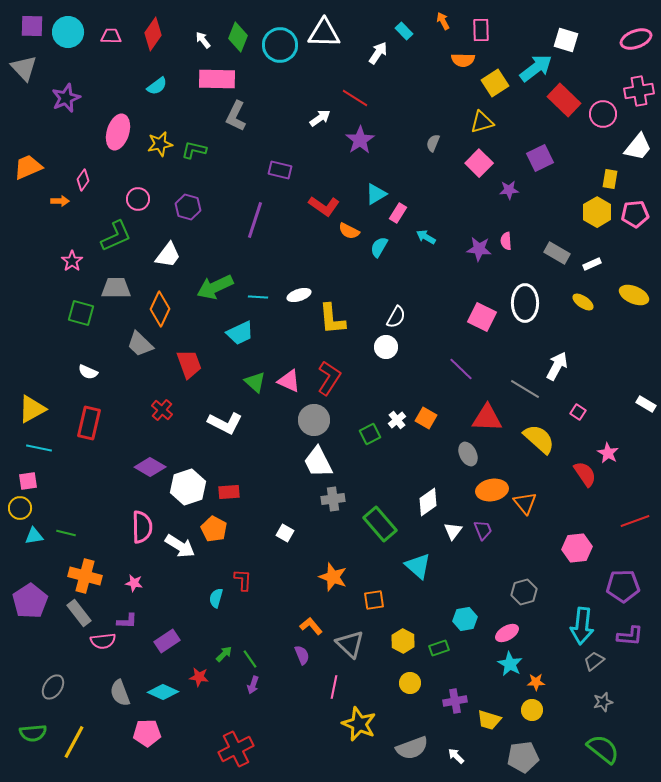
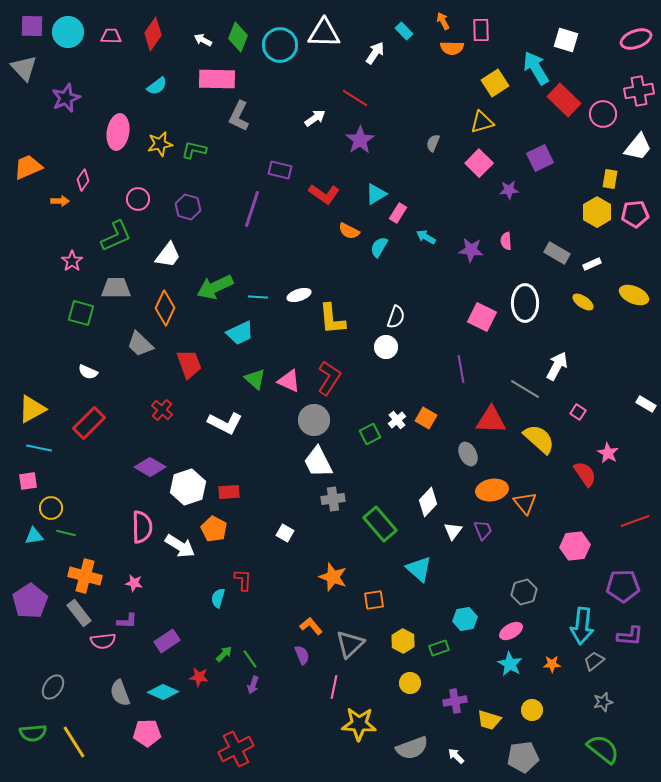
white arrow at (203, 40): rotated 24 degrees counterclockwise
white arrow at (378, 53): moved 3 px left
orange semicircle at (463, 60): moved 11 px left, 12 px up
cyan arrow at (536, 68): rotated 84 degrees counterclockwise
gray L-shape at (236, 116): moved 3 px right
white arrow at (320, 118): moved 5 px left
pink ellipse at (118, 132): rotated 8 degrees counterclockwise
red L-shape at (324, 206): moved 12 px up
purple line at (255, 220): moved 3 px left, 11 px up
purple star at (479, 249): moved 8 px left, 1 px down
orange diamond at (160, 309): moved 5 px right, 1 px up
white semicircle at (396, 317): rotated 10 degrees counterclockwise
purple line at (461, 369): rotated 36 degrees clockwise
green triangle at (255, 382): moved 3 px up
red triangle at (487, 418): moved 4 px right, 2 px down
red rectangle at (89, 423): rotated 32 degrees clockwise
white diamond at (428, 502): rotated 12 degrees counterclockwise
yellow circle at (20, 508): moved 31 px right
pink hexagon at (577, 548): moved 2 px left, 2 px up
cyan triangle at (418, 566): moved 1 px right, 3 px down
cyan semicircle at (216, 598): moved 2 px right
pink ellipse at (507, 633): moved 4 px right, 2 px up
gray triangle at (350, 644): rotated 32 degrees clockwise
orange star at (536, 682): moved 16 px right, 18 px up
yellow star at (359, 724): rotated 20 degrees counterclockwise
yellow line at (74, 742): rotated 60 degrees counterclockwise
